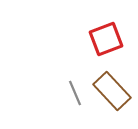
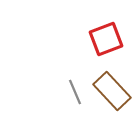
gray line: moved 1 px up
